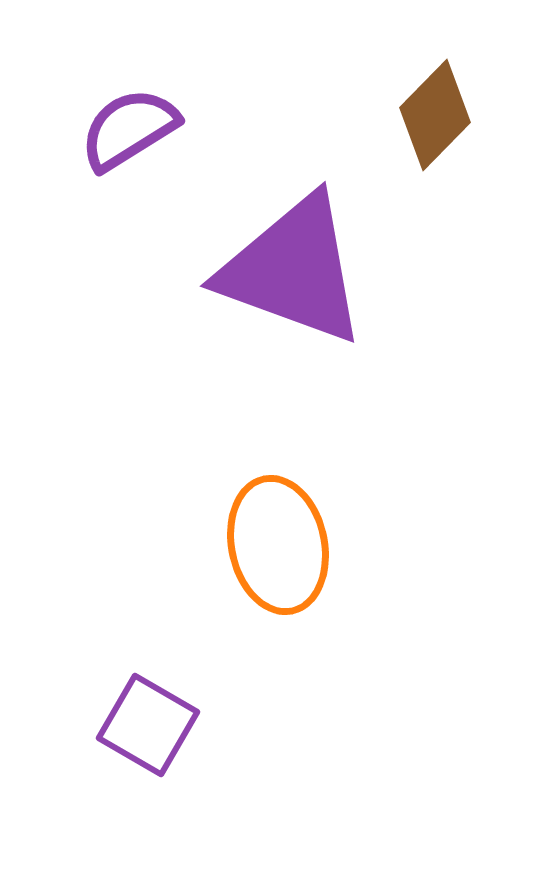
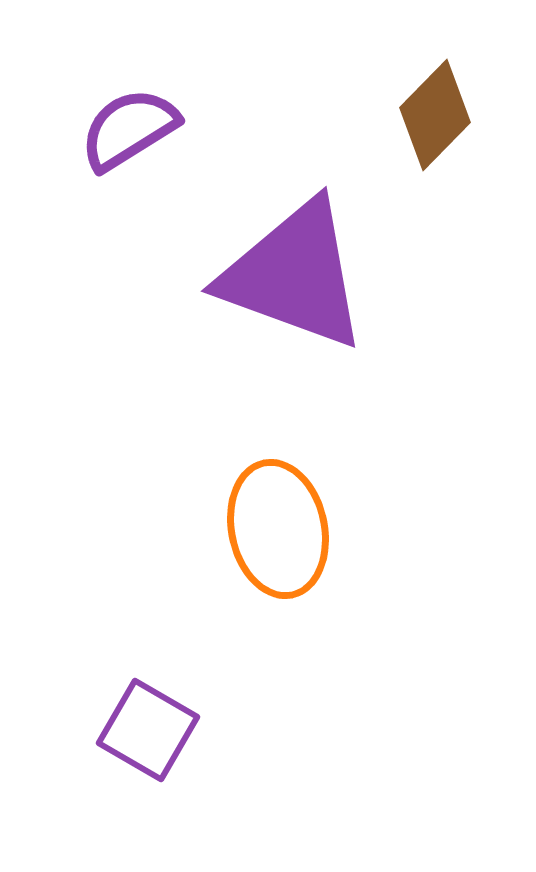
purple triangle: moved 1 px right, 5 px down
orange ellipse: moved 16 px up
purple square: moved 5 px down
